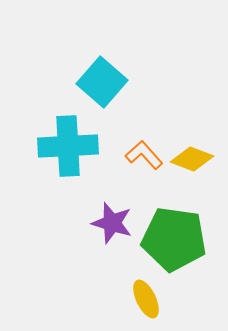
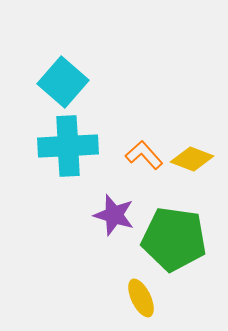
cyan square: moved 39 px left
purple star: moved 2 px right, 8 px up
yellow ellipse: moved 5 px left, 1 px up
